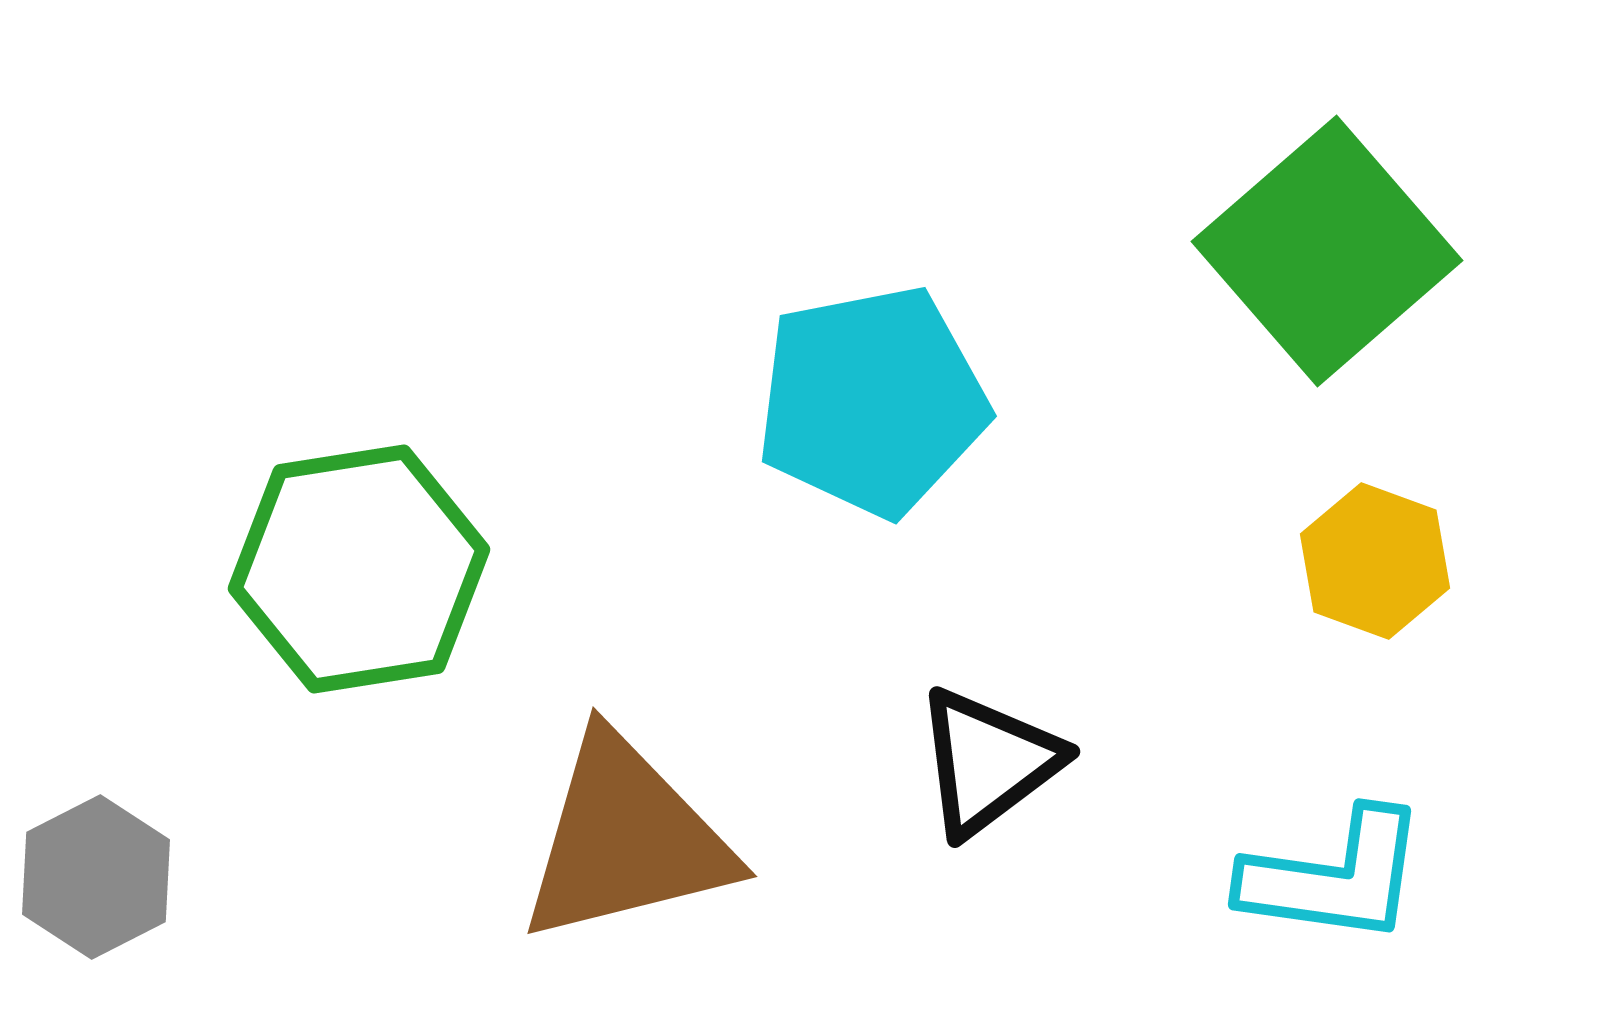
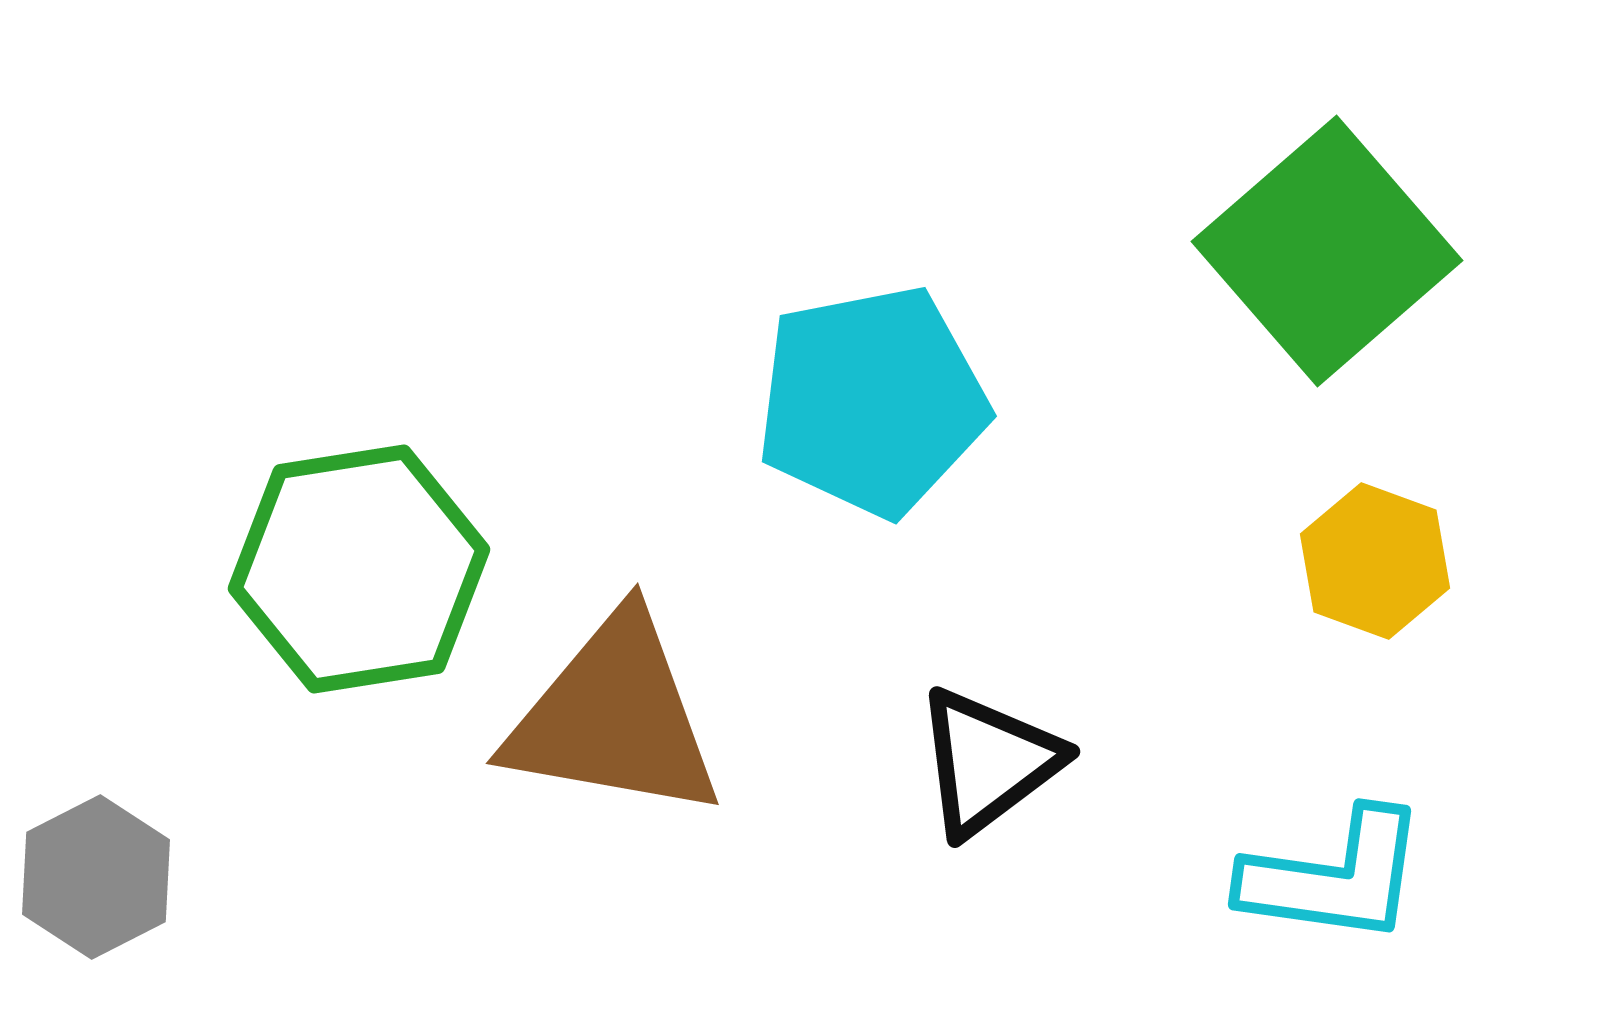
brown triangle: moved 12 px left, 122 px up; rotated 24 degrees clockwise
